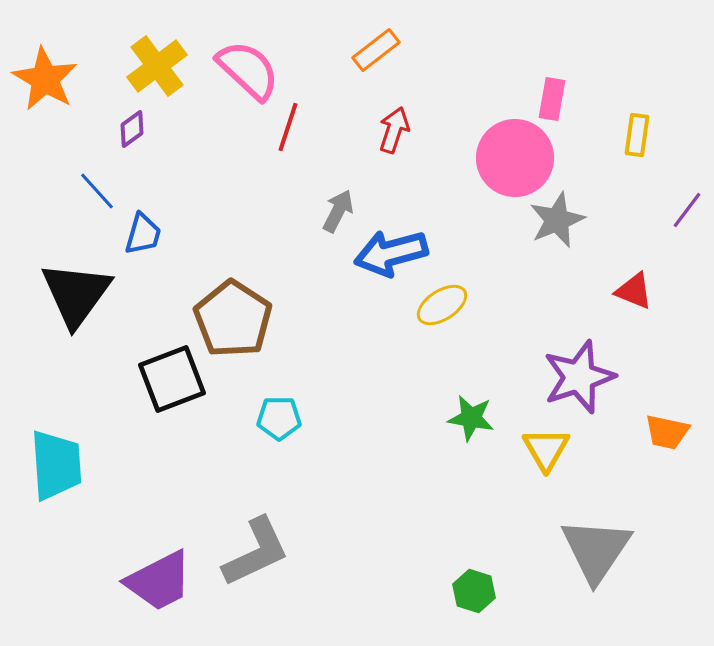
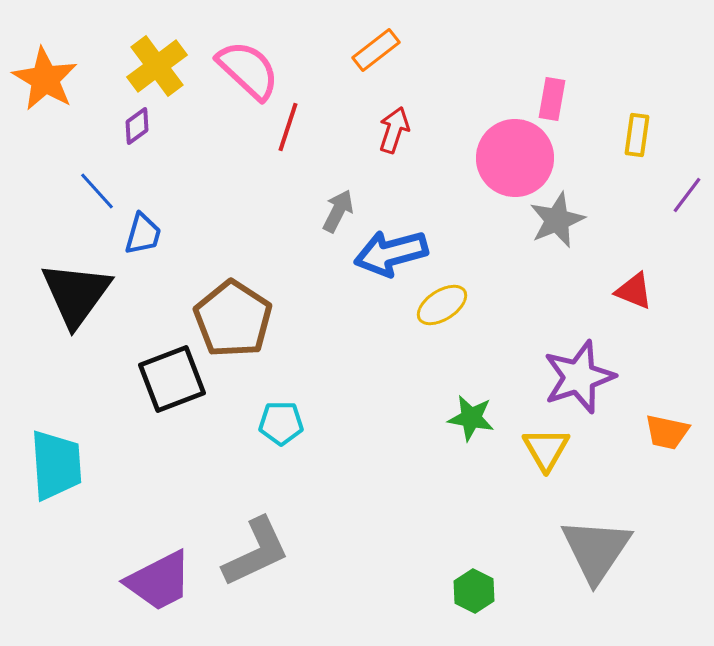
purple diamond: moved 5 px right, 3 px up
purple line: moved 15 px up
cyan pentagon: moved 2 px right, 5 px down
green hexagon: rotated 9 degrees clockwise
